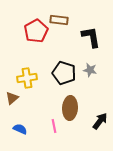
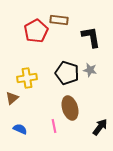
black pentagon: moved 3 px right
brown ellipse: rotated 20 degrees counterclockwise
black arrow: moved 6 px down
